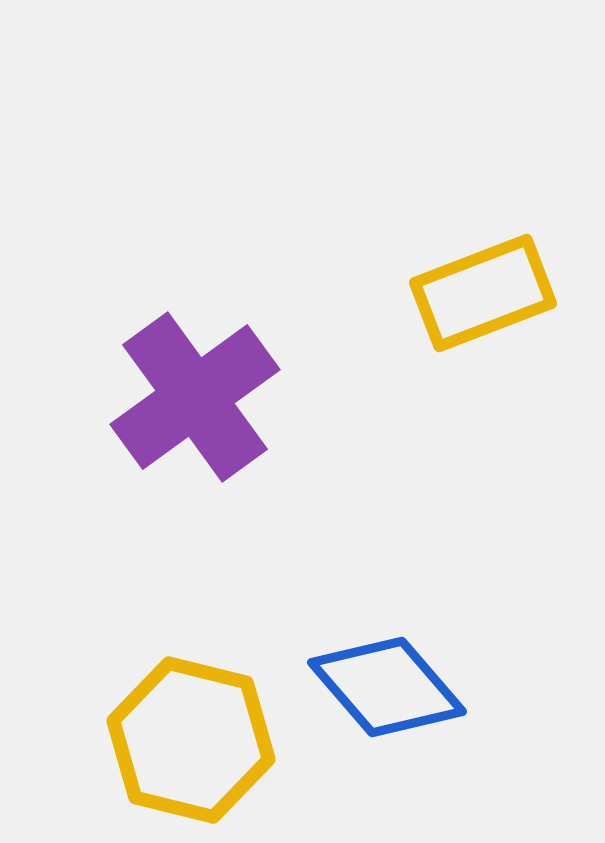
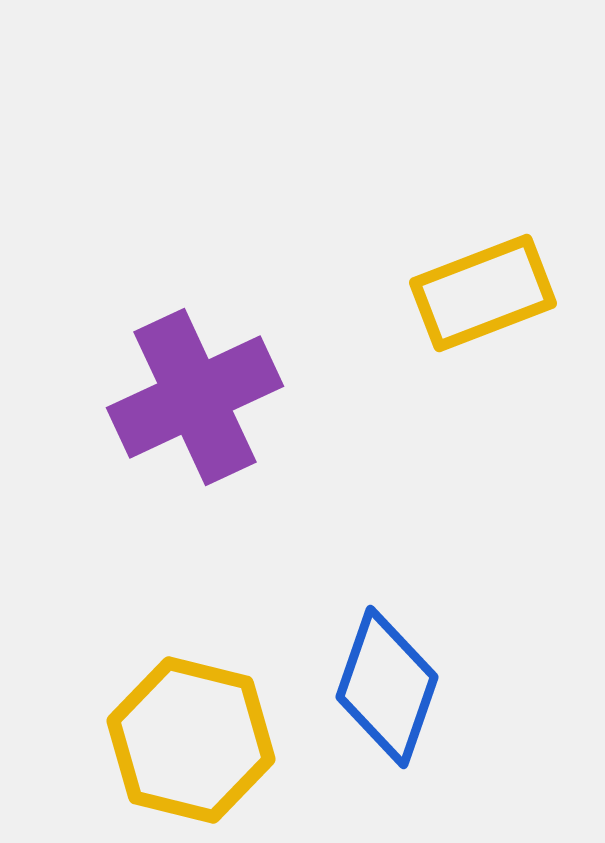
purple cross: rotated 11 degrees clockwise
blue diamond: rotated 60 degrees clockwise
